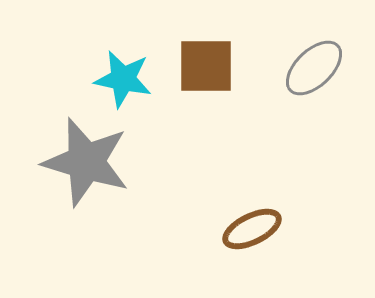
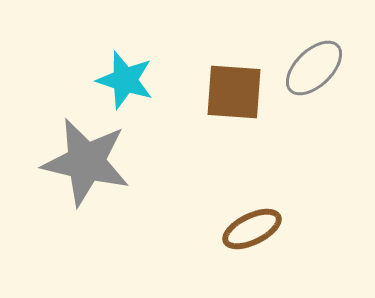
brown square: moved 28 px right, 26 px down; rotated 4 degrees clockwise
cyan star: moved 2 px right, 1 px down; rotated 6 degrees clockwise
gray star: rotated 4 degrees counterclockwise
